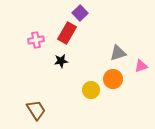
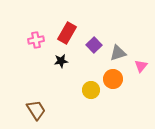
purple square: moved 14 px right, 32 px down
pink triangle: rotated 32 degrees counterclockwise
